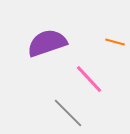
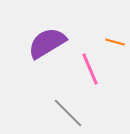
purple semicircle: rotated 12 degrees counterclockwise
pink line: moved 1 px right, 10 px up; rotated 20 degrees clockwise
